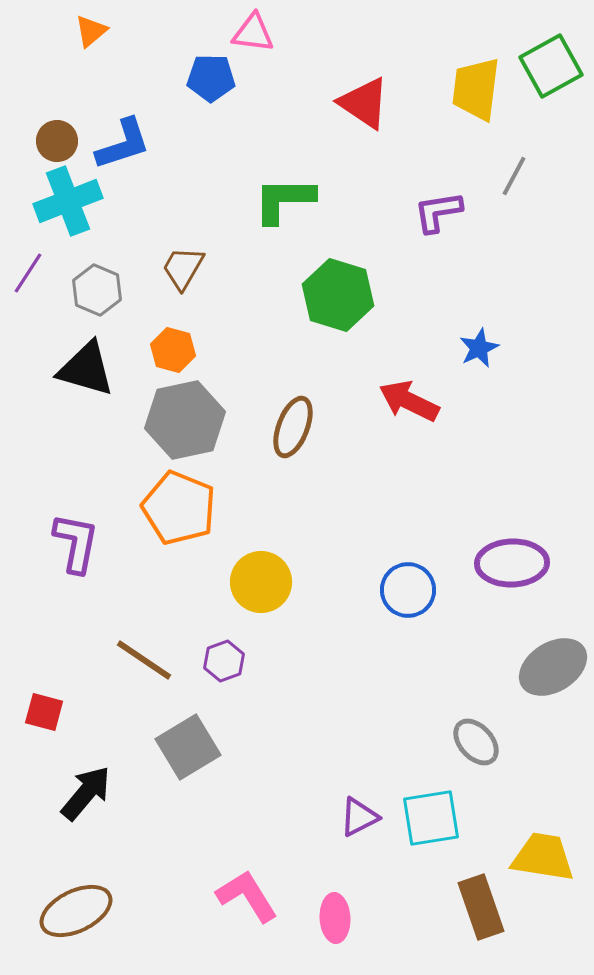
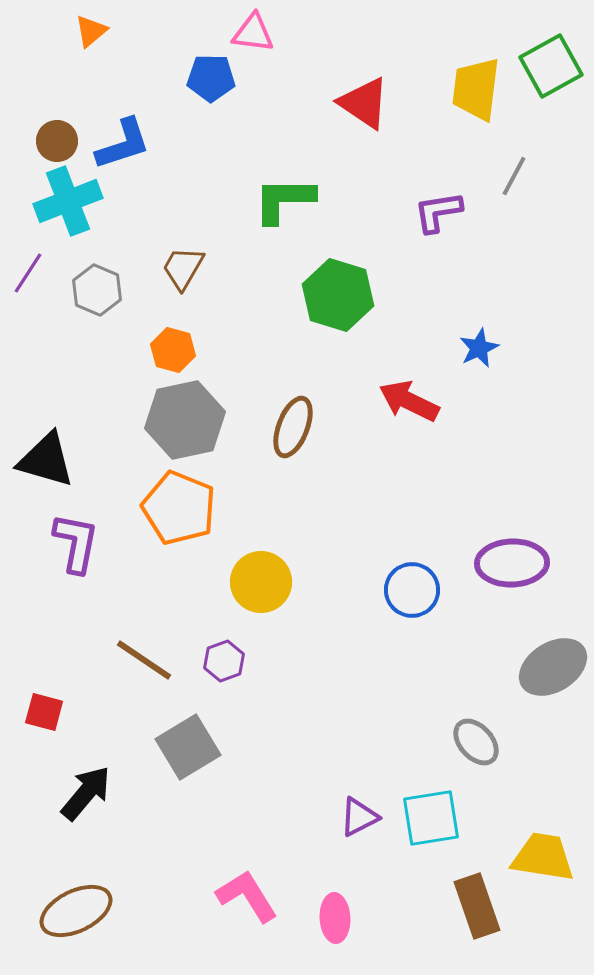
black triangle at (86, 369): moved 40 px left, 91 px down
blue circle at (408, 590): moved 4 px right
brown rectangle at (481, 907): moved 4 px left, 1 px up
